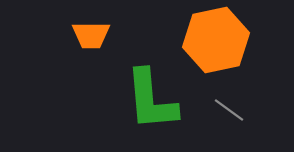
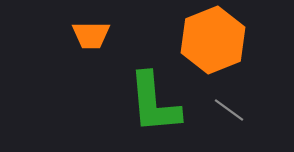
orange hexagon: moved 3 px left; rotated 10 degrees counterclockwise
green L-shape: moved 3 px right, 3 px down
